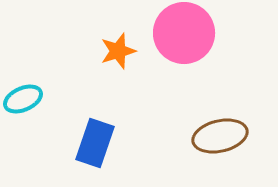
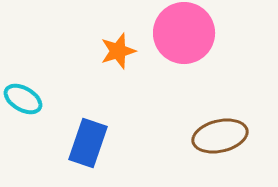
cyan ellipse: rotated 54 degrees clockwise
blue rectangle: moved 7 px left
